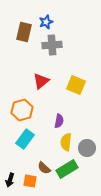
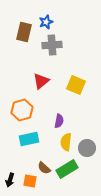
cyan rectangle: moved 4 px right; rotated 42 degrees clockwise
